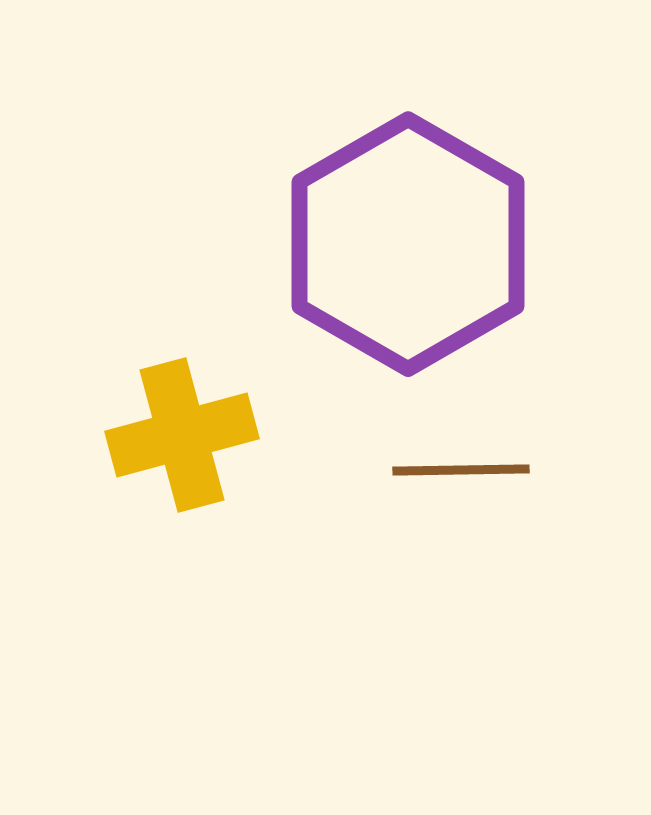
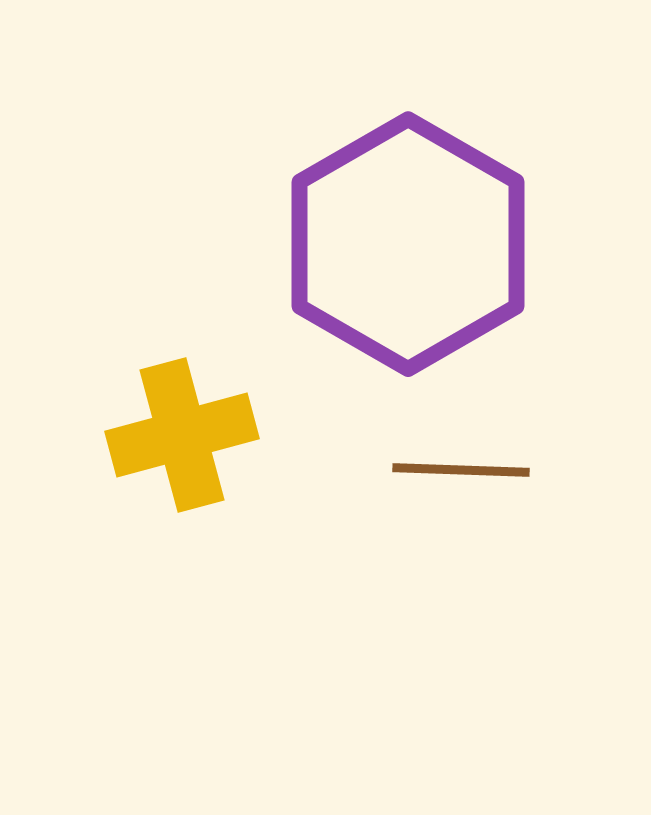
brown line: rotated 3 degrees clockwise
